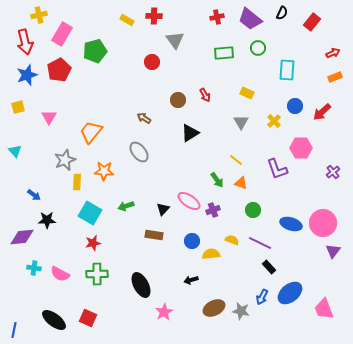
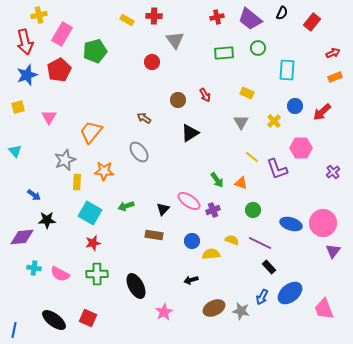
yellow line at (236, 160): moved 16 px right, 3 px up
black ellipse at (141, 285): moved 5 px left, 1 px down
